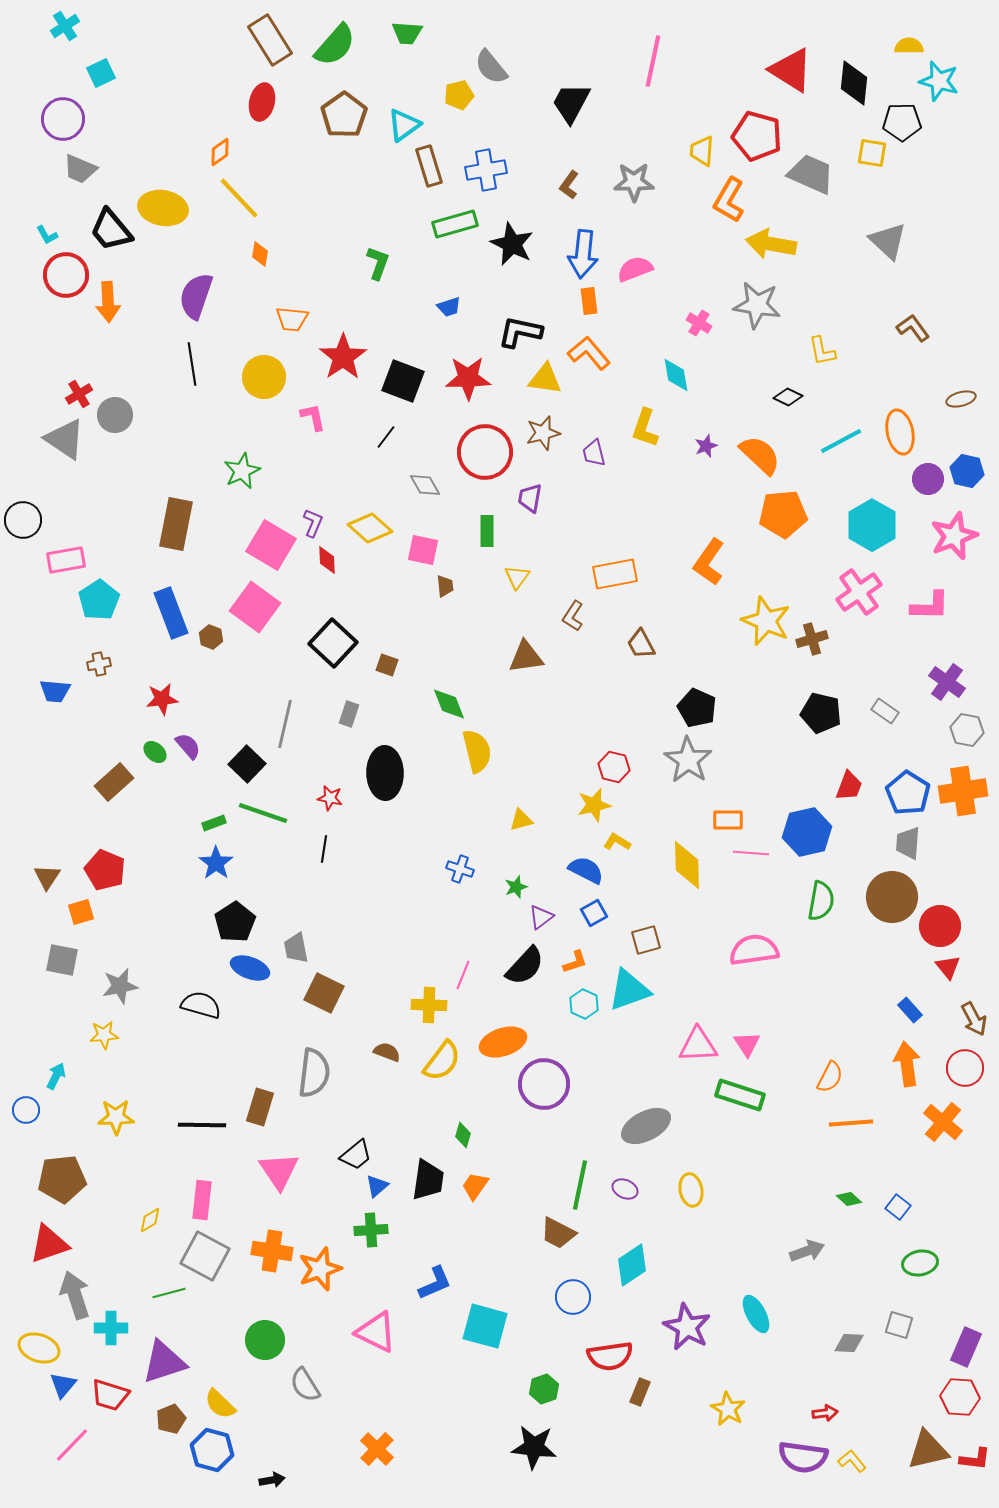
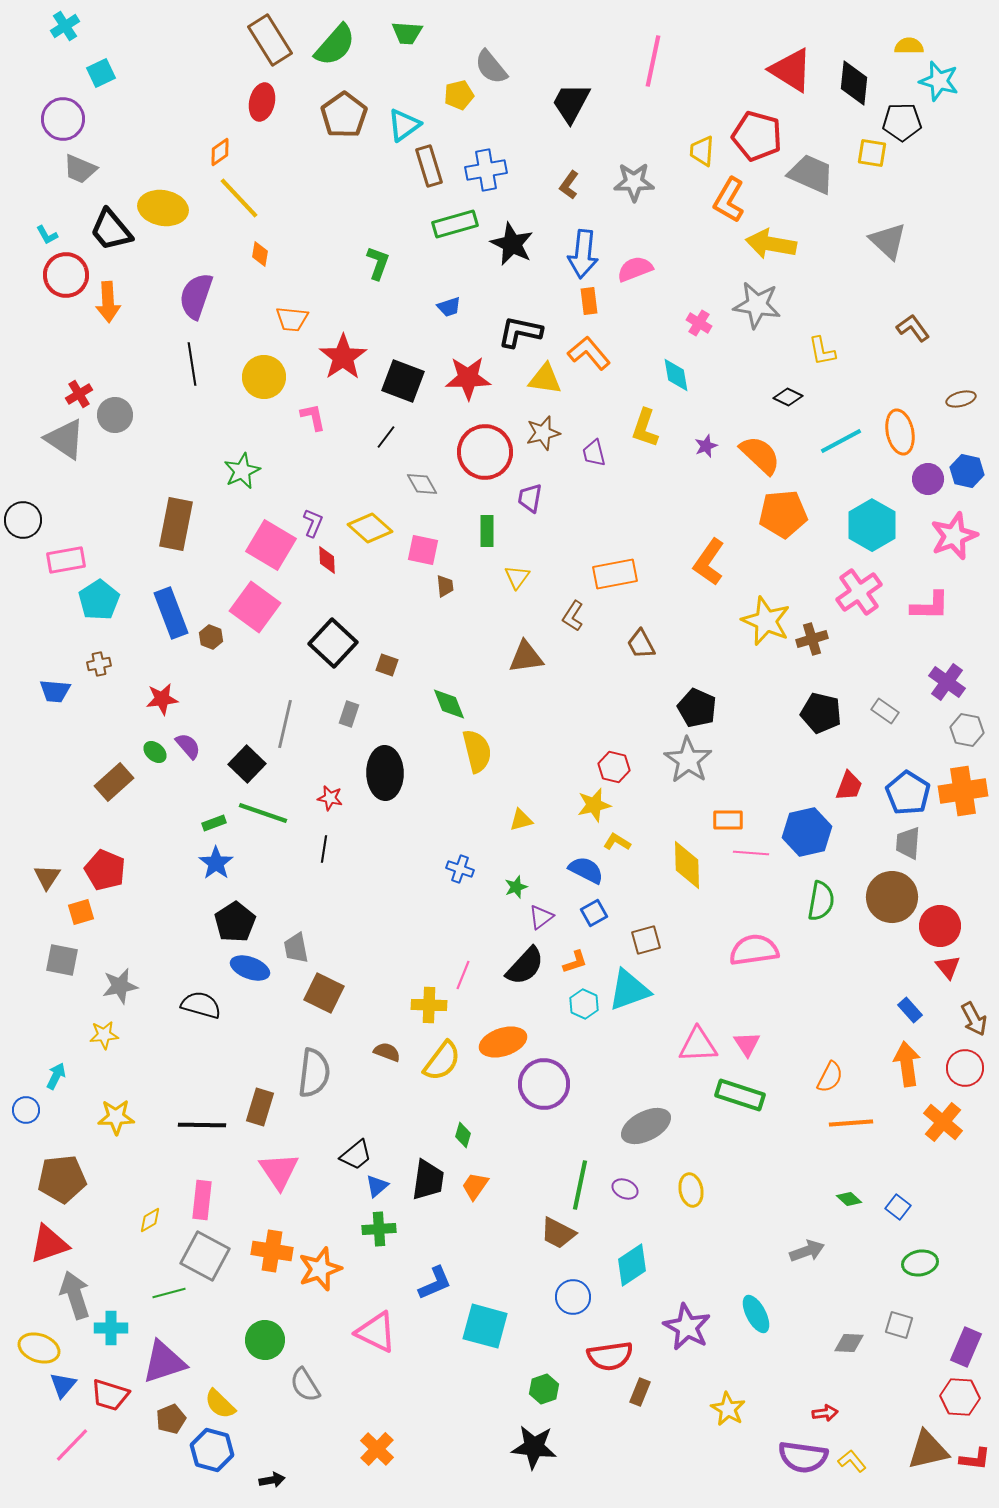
gray diamond at (425, 485): moved 3 px left, 1 px up
green cross at (371, 1230): moved 8 px right, 1 px up
